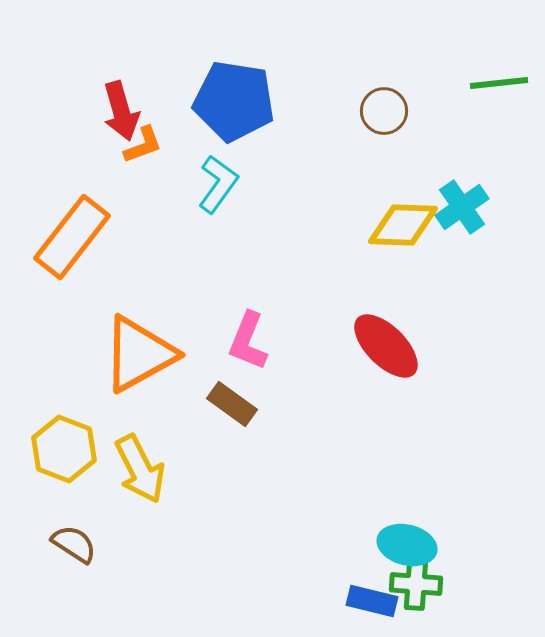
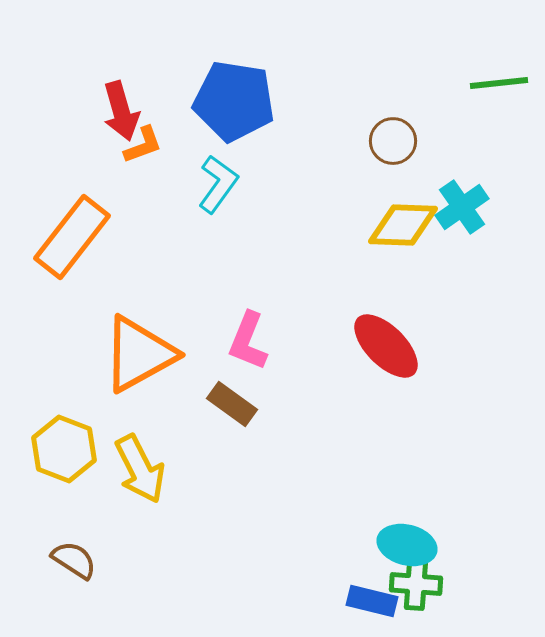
brown circle: moved 9 px right, 30 px down
brown semicircle: moved 16 px down
